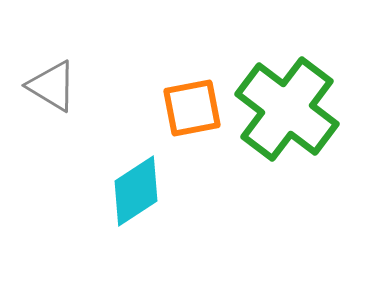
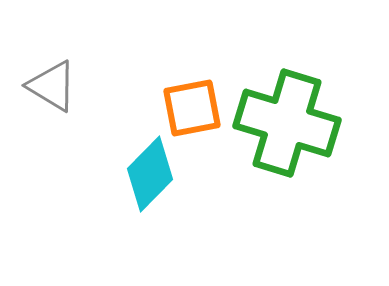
green cross: moved 14 px down; rotated 20 degrees counterclockwise
cyan diamond: moved 14 px right, 17 px up; rotated 12 degrees counterclockwise
